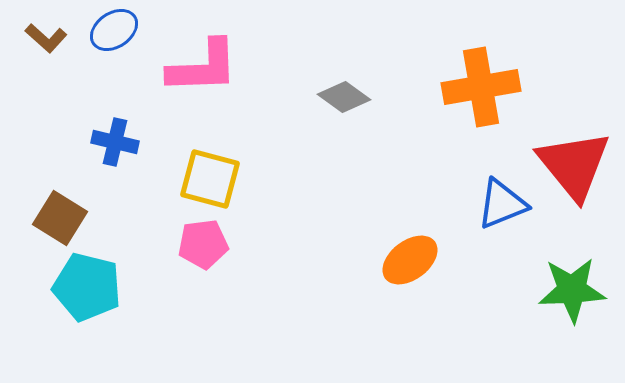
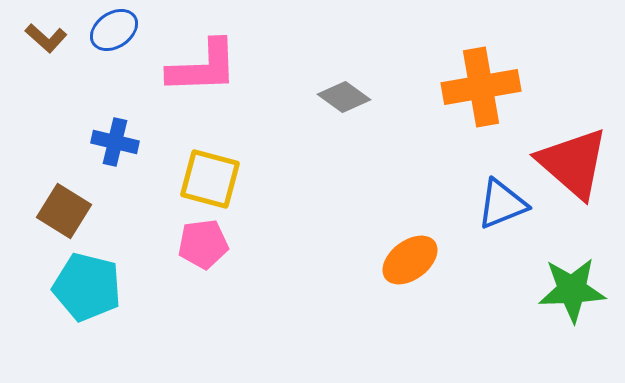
red triangle: moved 1 px left, 2 px up; rotated 10 degrees counterclockwise
brown square: moved 4 px right, 7 px up
